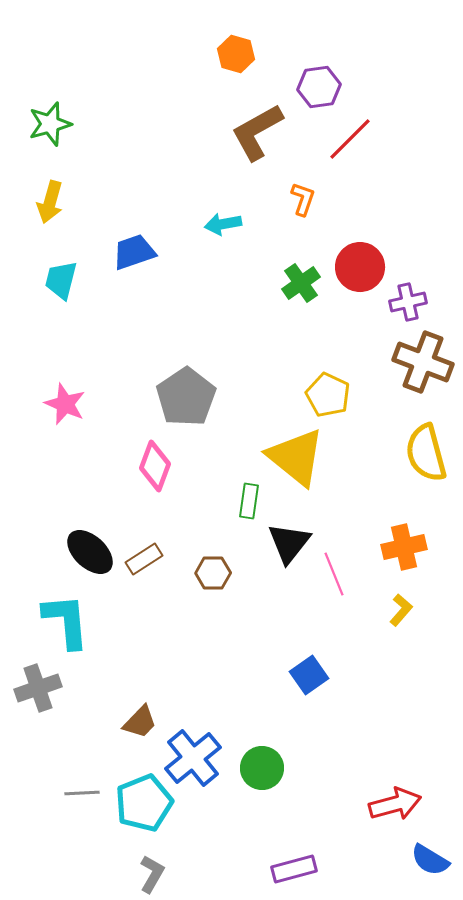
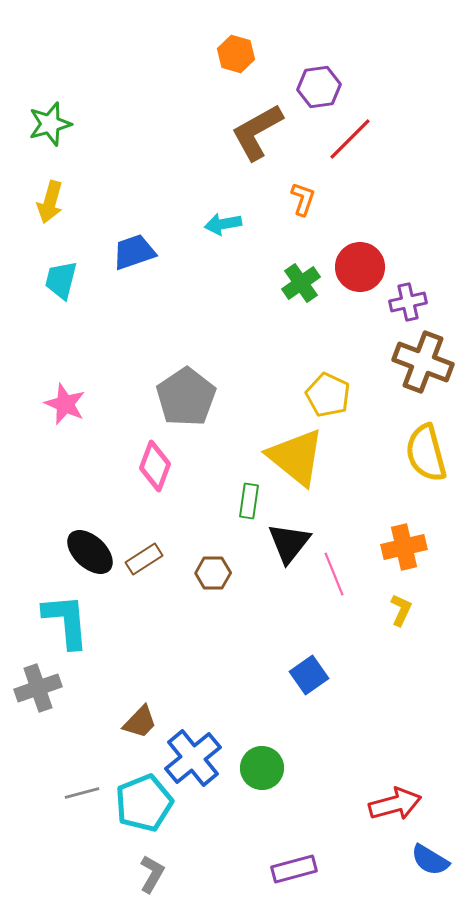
yellow L-shape: rotated 16 degrees counterclockwise
gray line: rotated 12 degrees counterclockwise
